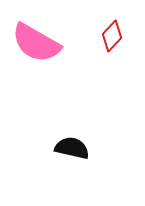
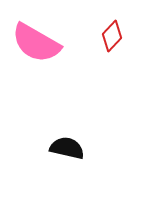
black semicircle: moved 5 px left
